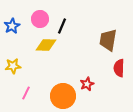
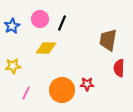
black line: moved 3 px up
yellow diamond: moved 3 px down
red star: rotated 24 degrees clockwise
orange circle: moved 1 px left, 6 px up
